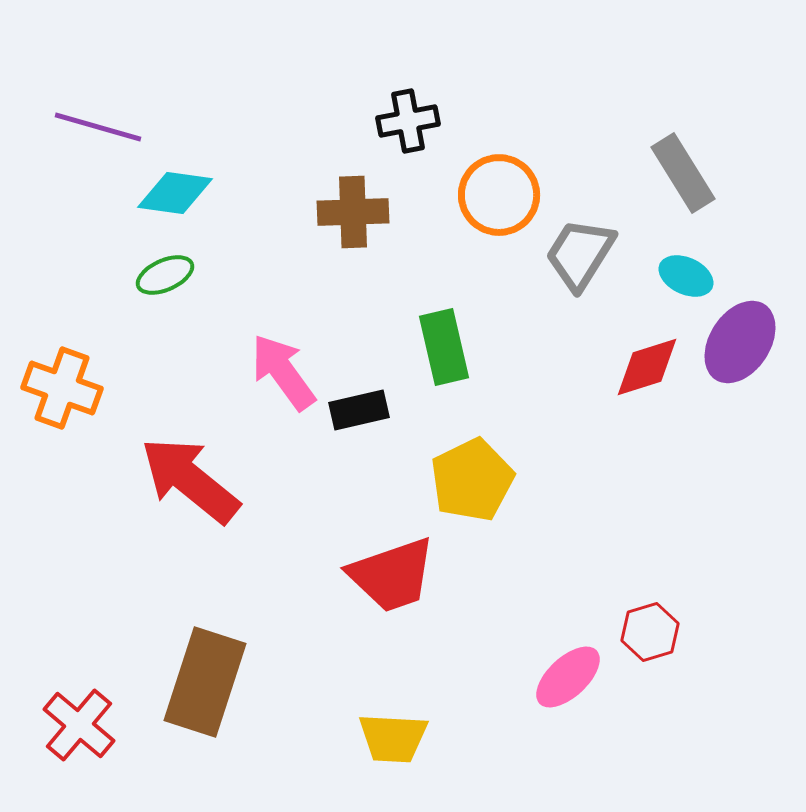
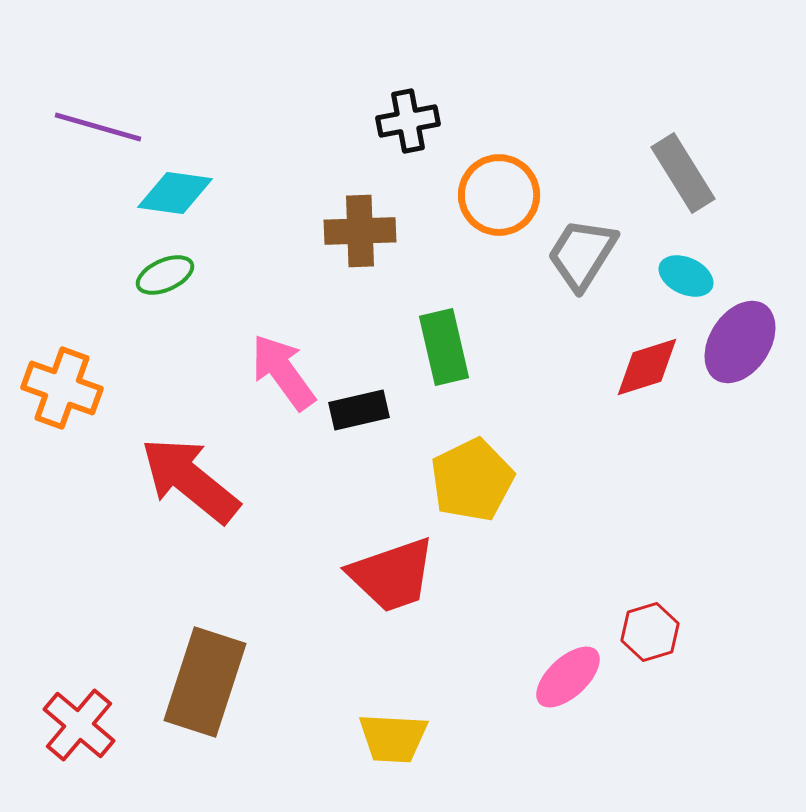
brown cross: moved 7 px right, 19 px down
gray trapezoid: moved 2 px right
